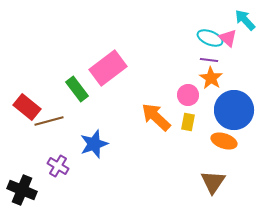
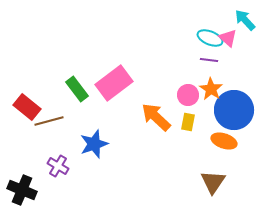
pink rectangle: moved 6 px right, 15 px down
orange star: moved 11 px down
